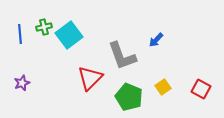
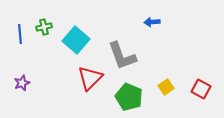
cyan square: moved 7 px right, 5 px down; rotated 12 degrees counterclockwise
blue arrow: moved 4 px left, 18 px up; rotated 42 degrees clockwise
yellow square: moved 3 px right
